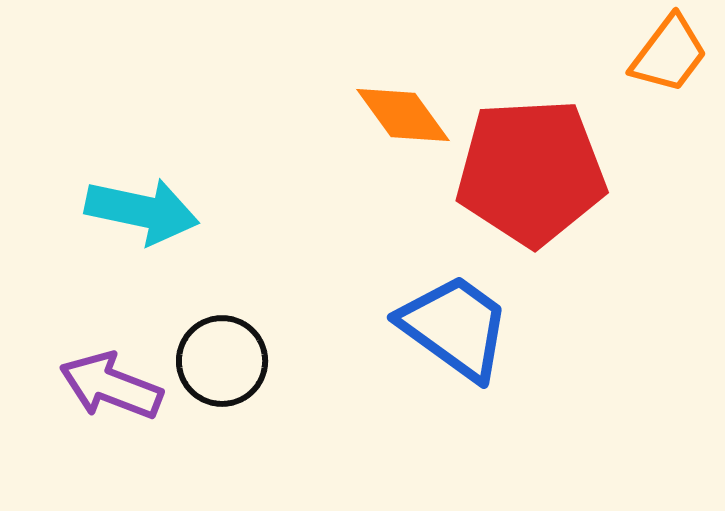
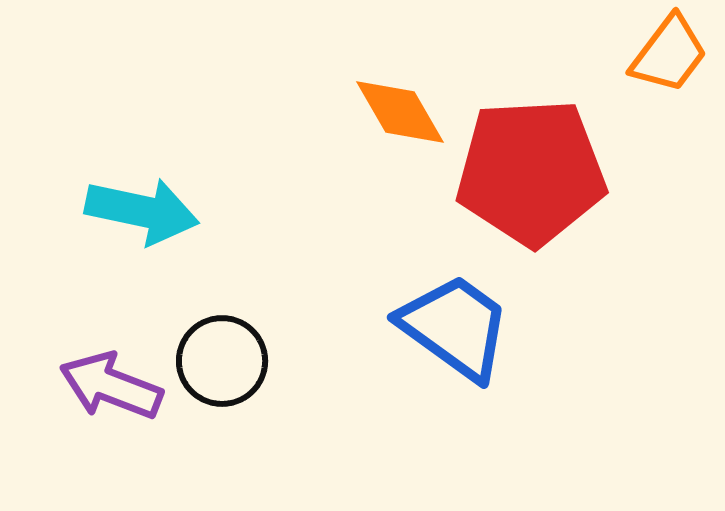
orange diamond: moved 3 px left, 3 px up; rotated 6 degrees clockwise
